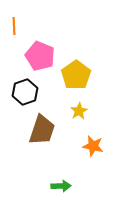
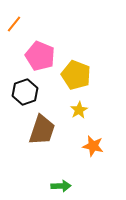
orange line: moved 2 px up; rotated 42 degrees clockwise
yellow pentagon: rotated 16 degrees counterclockwise
yellow star: moved 1 px up
